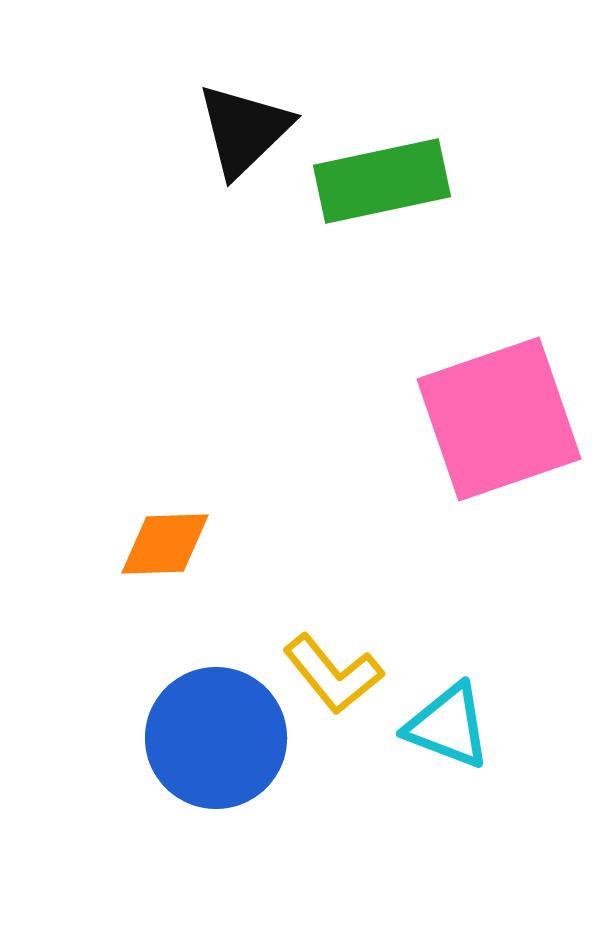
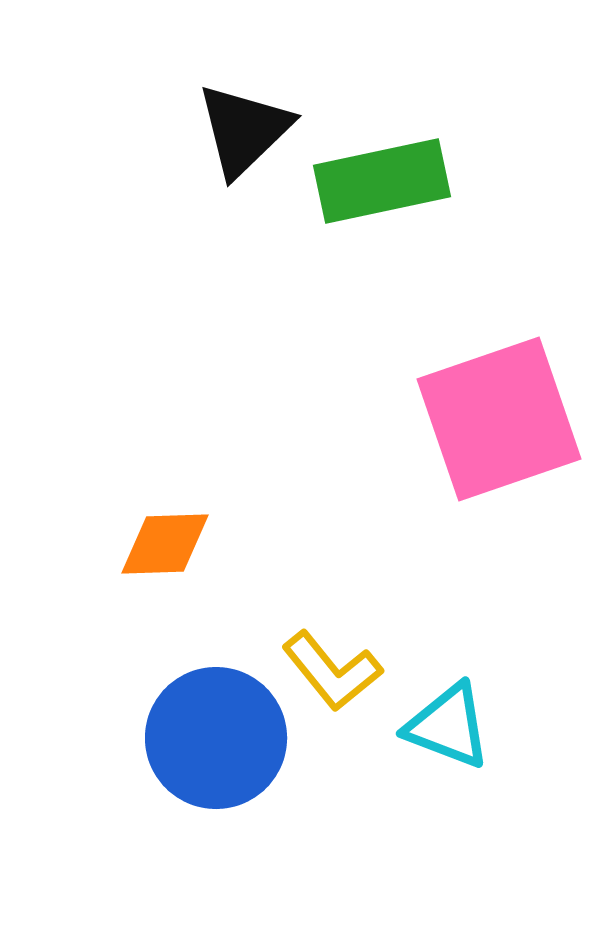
yellow L-shape: moved 1 px left, 3 px up
